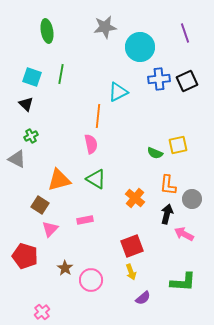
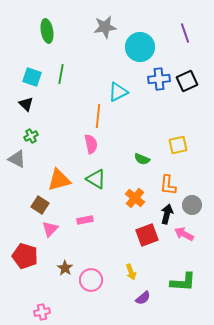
green semicircle: moved 13 px left, 6 px down
gray circle: moved 6 px down
red square: moved 15 px right, 11 px up
pink cross: rotated 28 degrees clockwise
